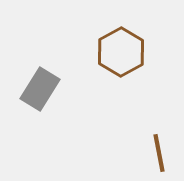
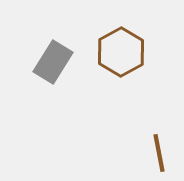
gray rectangle: moved 13 px right, 27 px up
